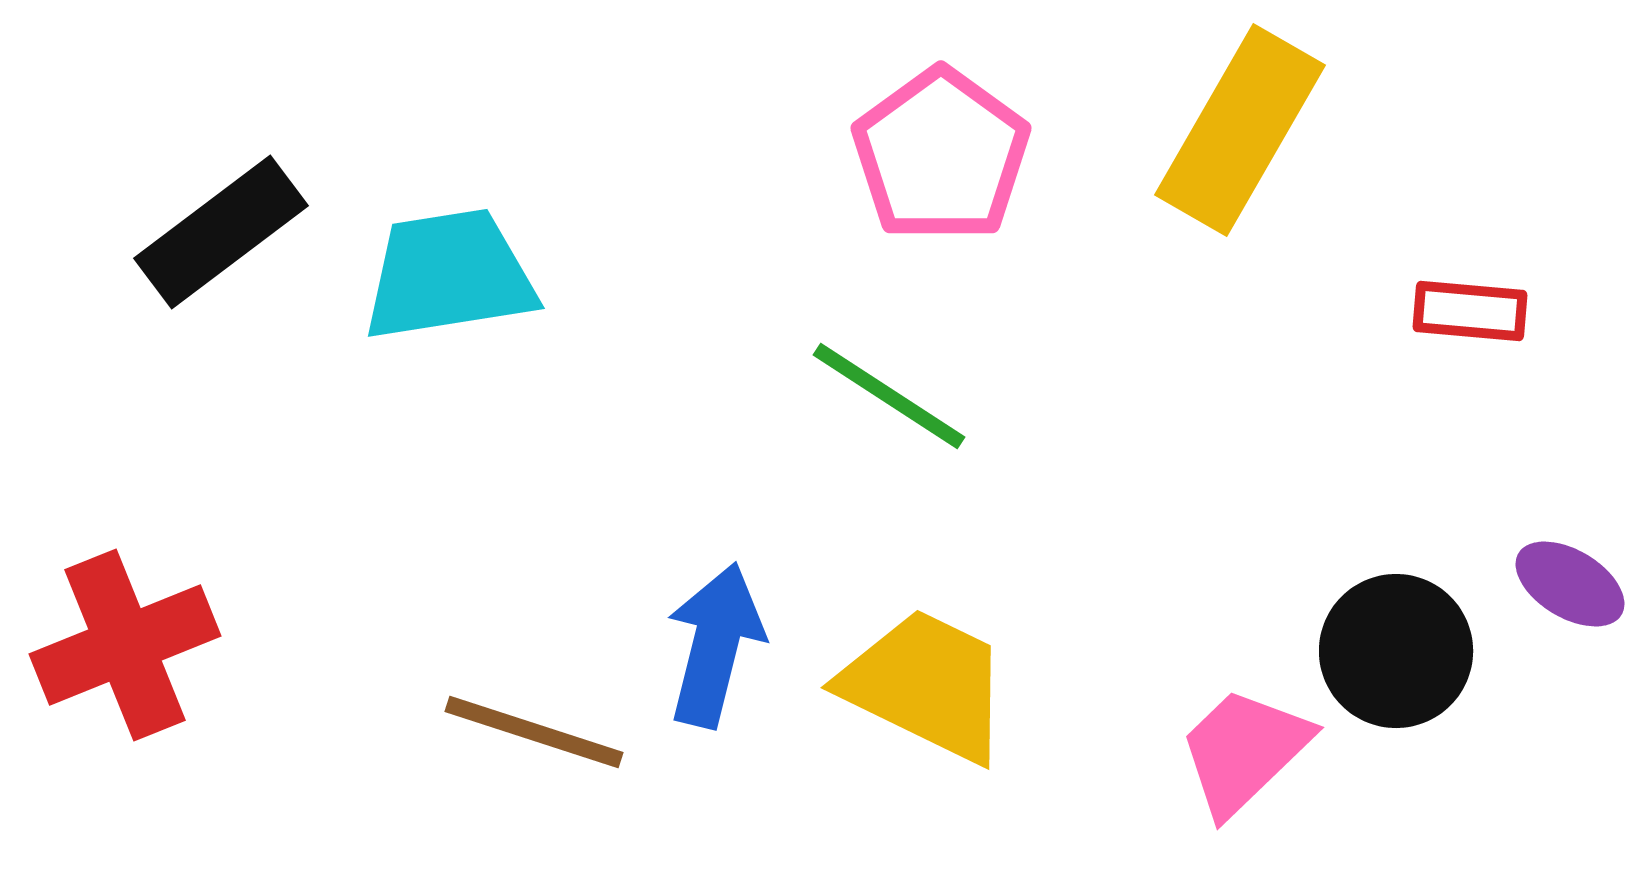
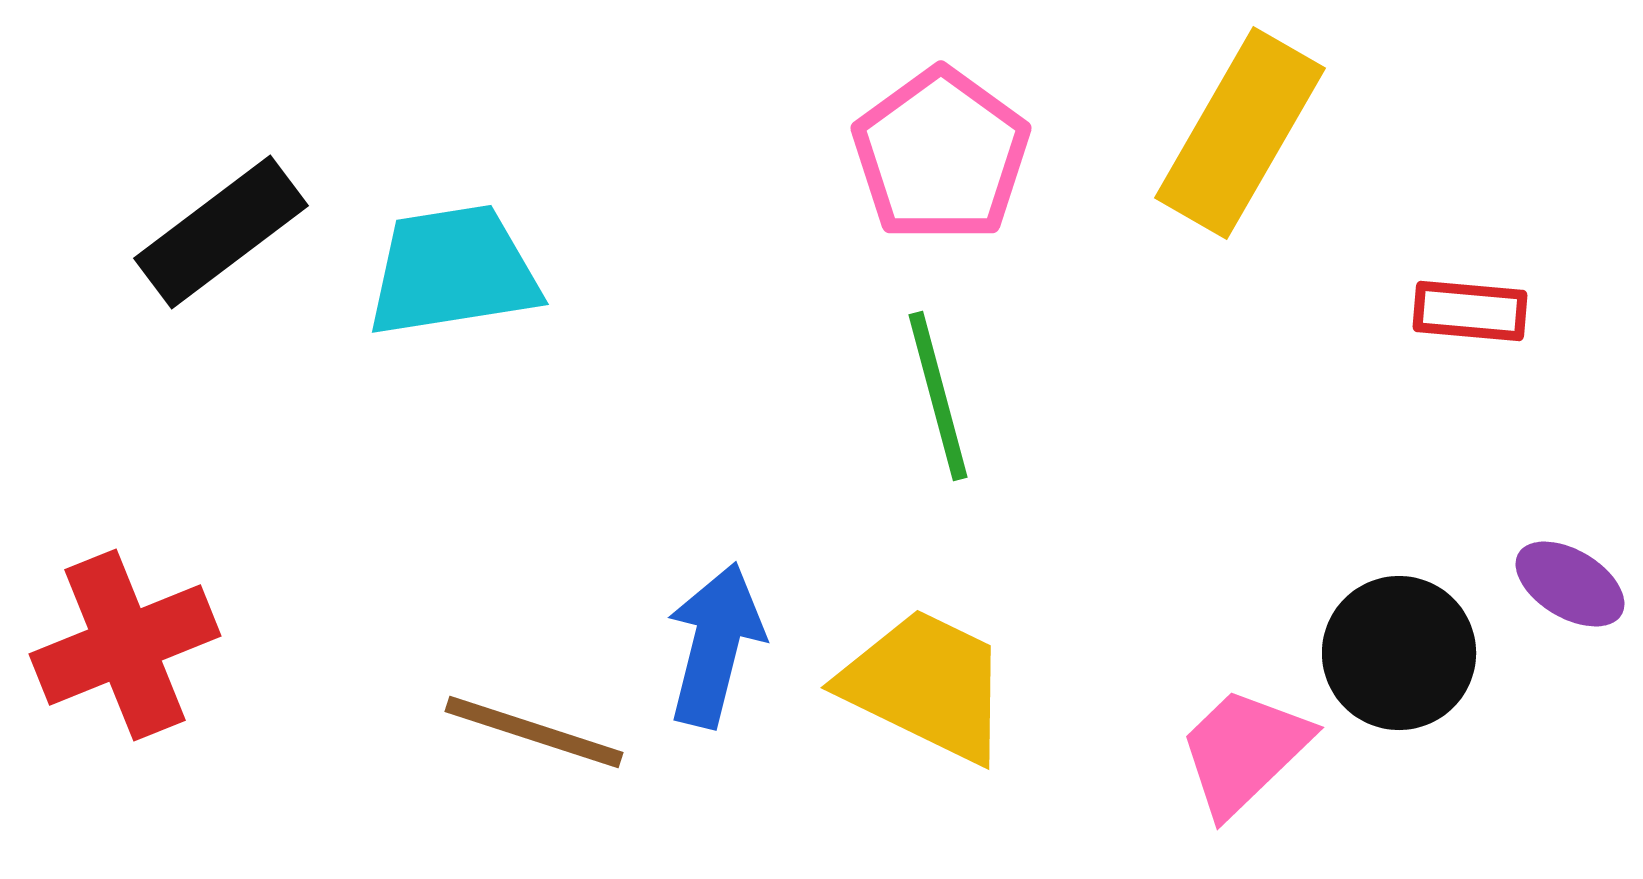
yellow rectangle: moved 3 px down
cyan trapezoid: moved 4 px right, 4 px up
green line: moved 49 px right; rotated 42 degrees clockwise
black circle: moved 3 px right, 2 px down
